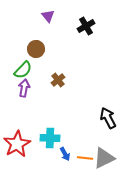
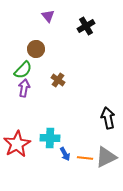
brown cross: rotated 16 degrees counterclockwise
black arrow: rotated 15 degrees clockwise
gray triangle: moved 2 px right, 1 px up
